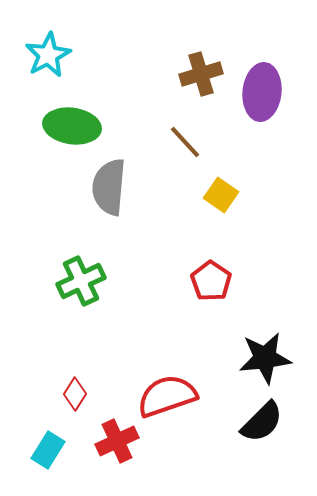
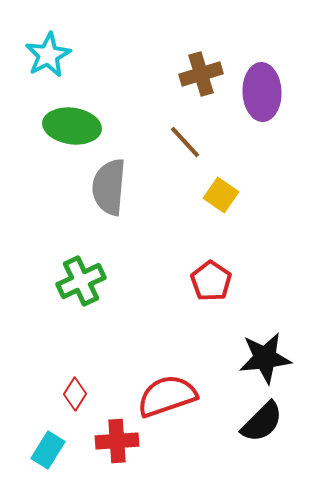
purple ellipse: rotated 8 degrees counterclockwise
red cross: rotated 21 degrees clockwise
